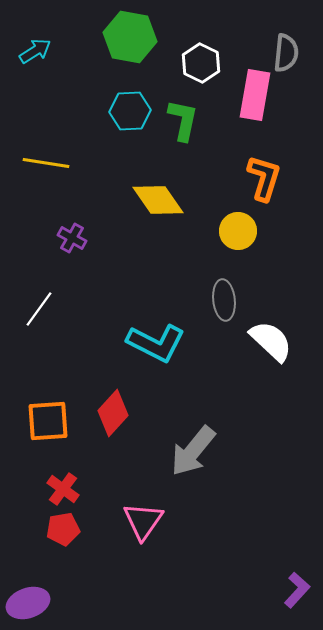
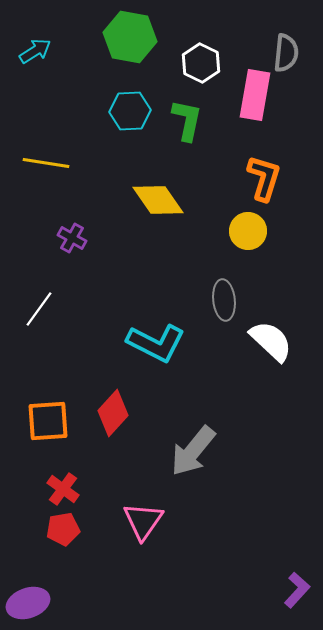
green L-shape: moved 4 px right
yellow circle: moved 10 px right
